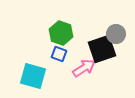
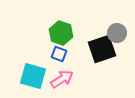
gray circle: moved 1 px right, 1 px up
pink arrow: moved 22 px left, 11 px down
